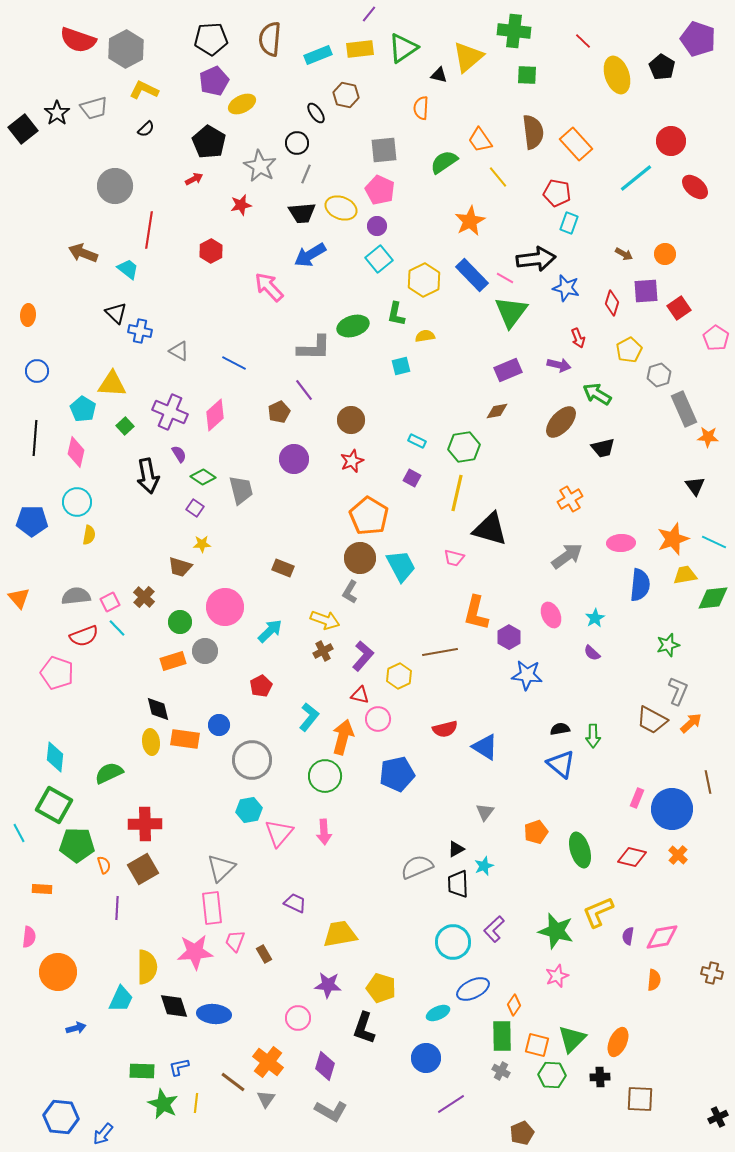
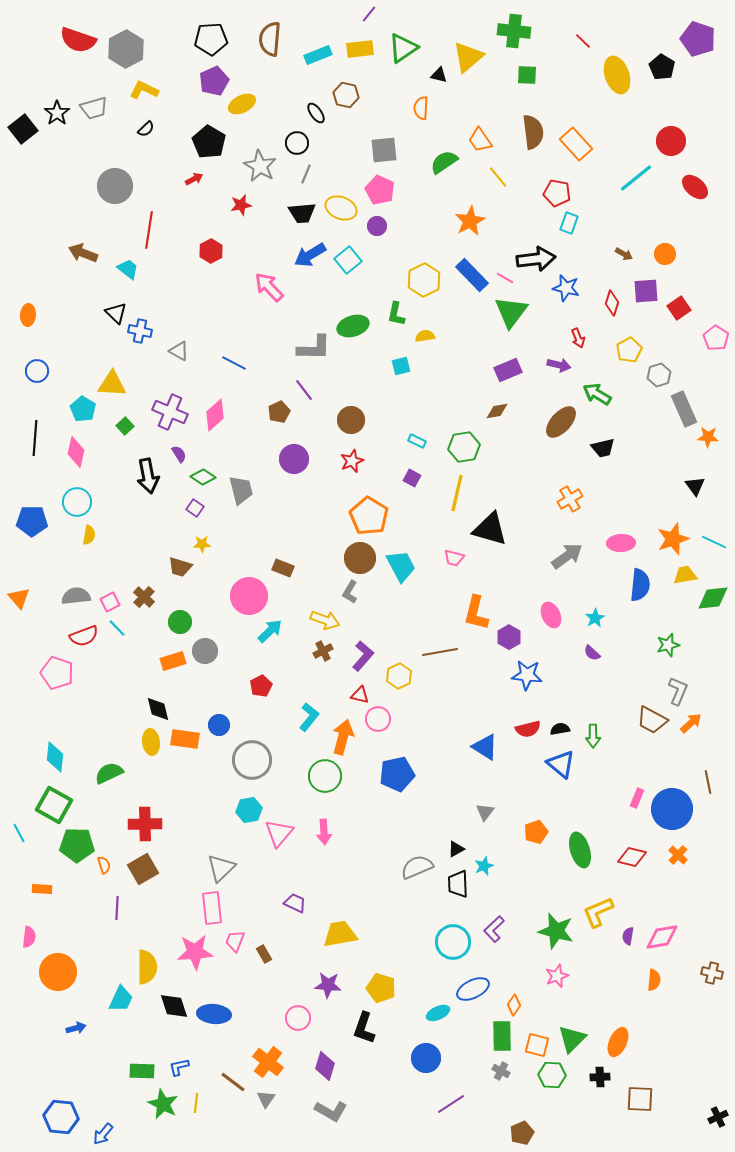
cyan square at (379, 259): moved 31 px left, 1 px down
pink circle at (225, 607): moved 24 px right, 11 px up
red semicircle at (445, 729): moved 83 px right
